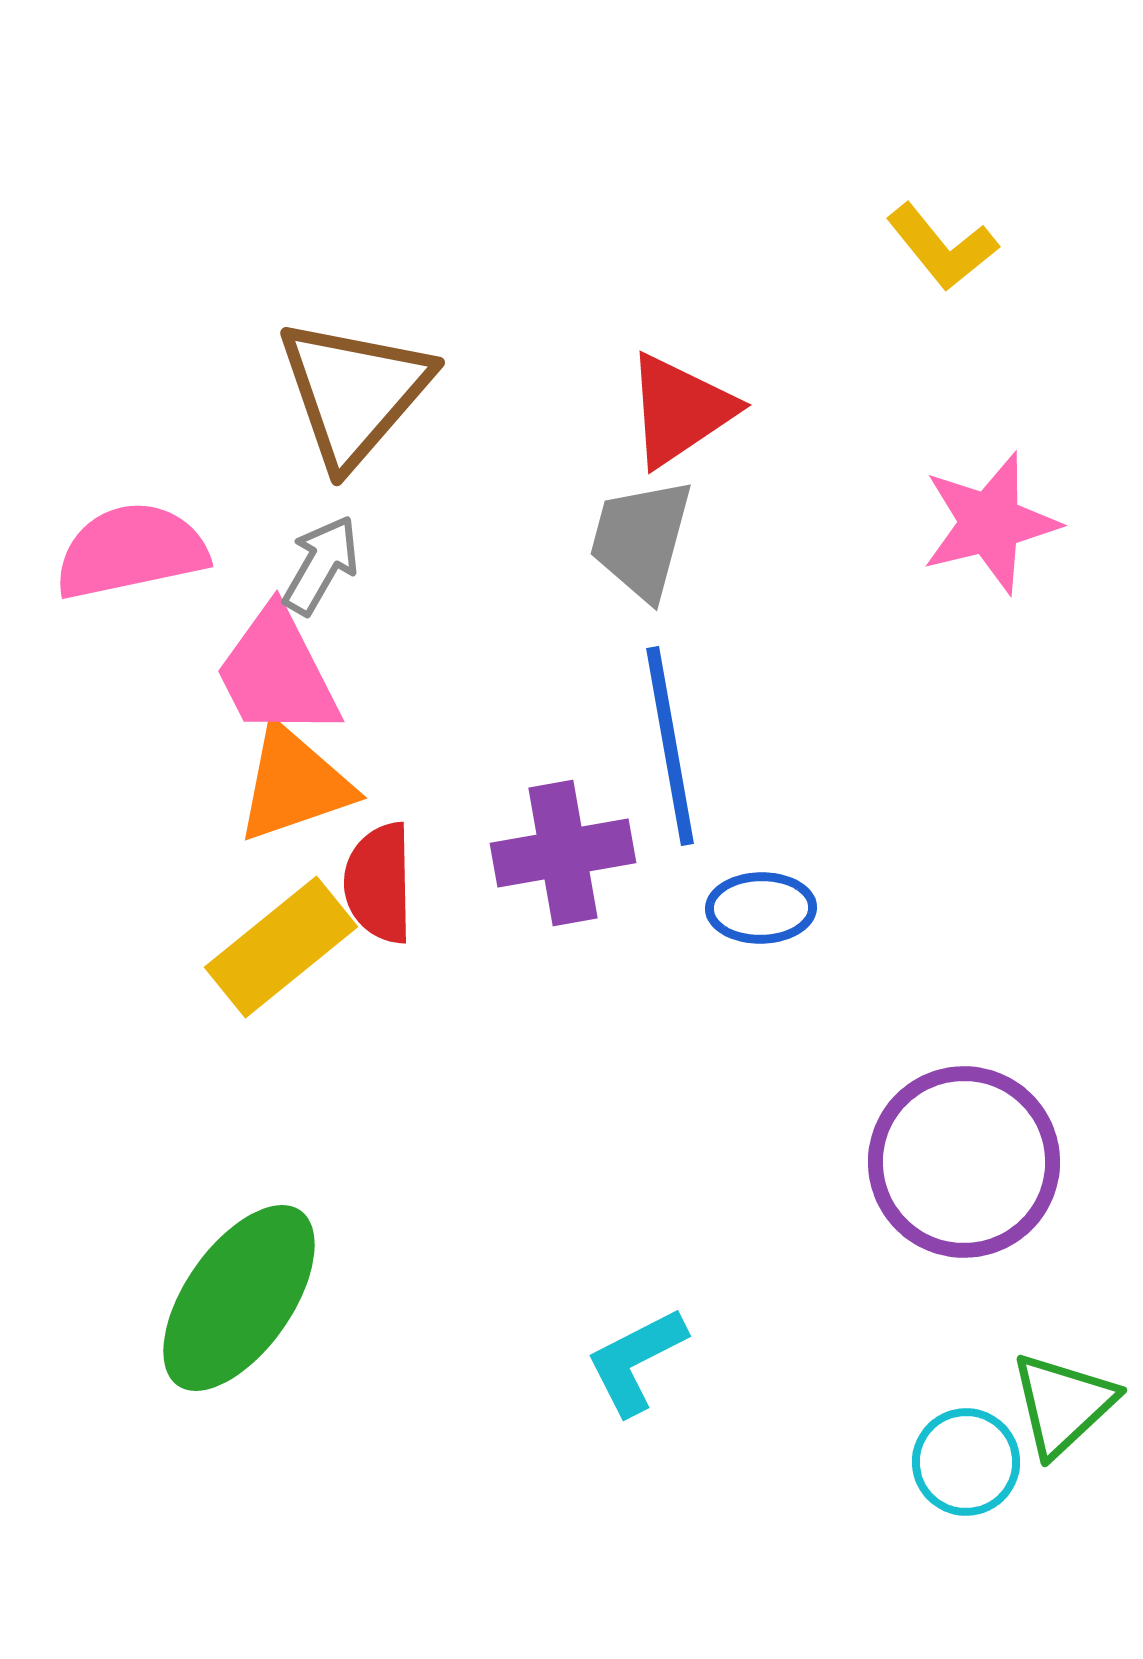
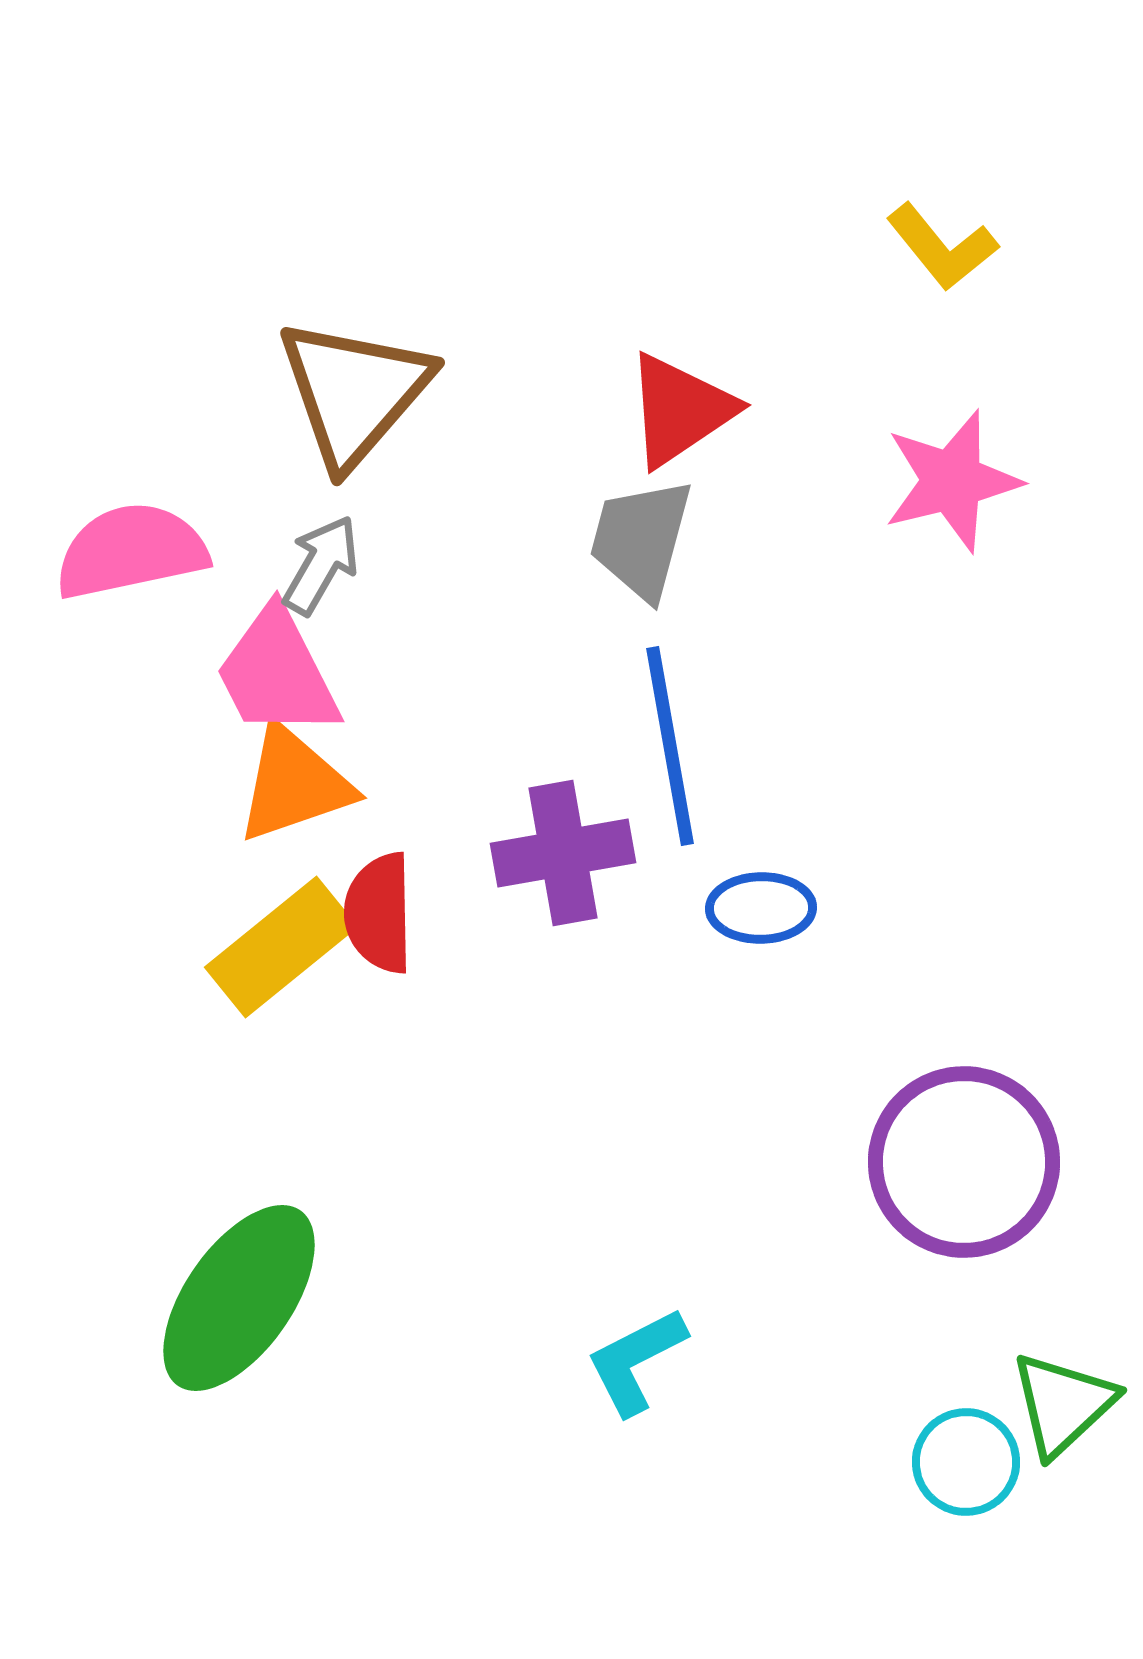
pink star: moved 38 px left, 42 px up
red semicircle: moved 30 px down
